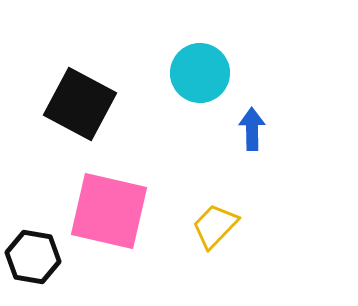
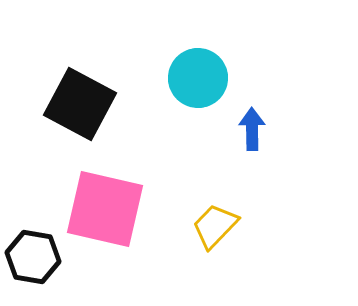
cyan circle: moved 2 px left, 5 px down
pink square: moved 4 px left, 2 px up
